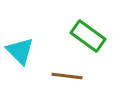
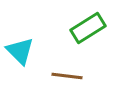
green rectangle: moved 8 px up; rotated 68 degrees counterclockwise
